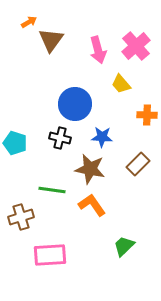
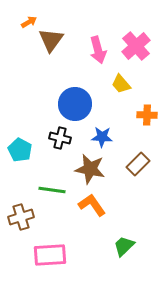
cyan pentagon: moved 5 px right, 7 px down; rotated 10 degrees clockwise
